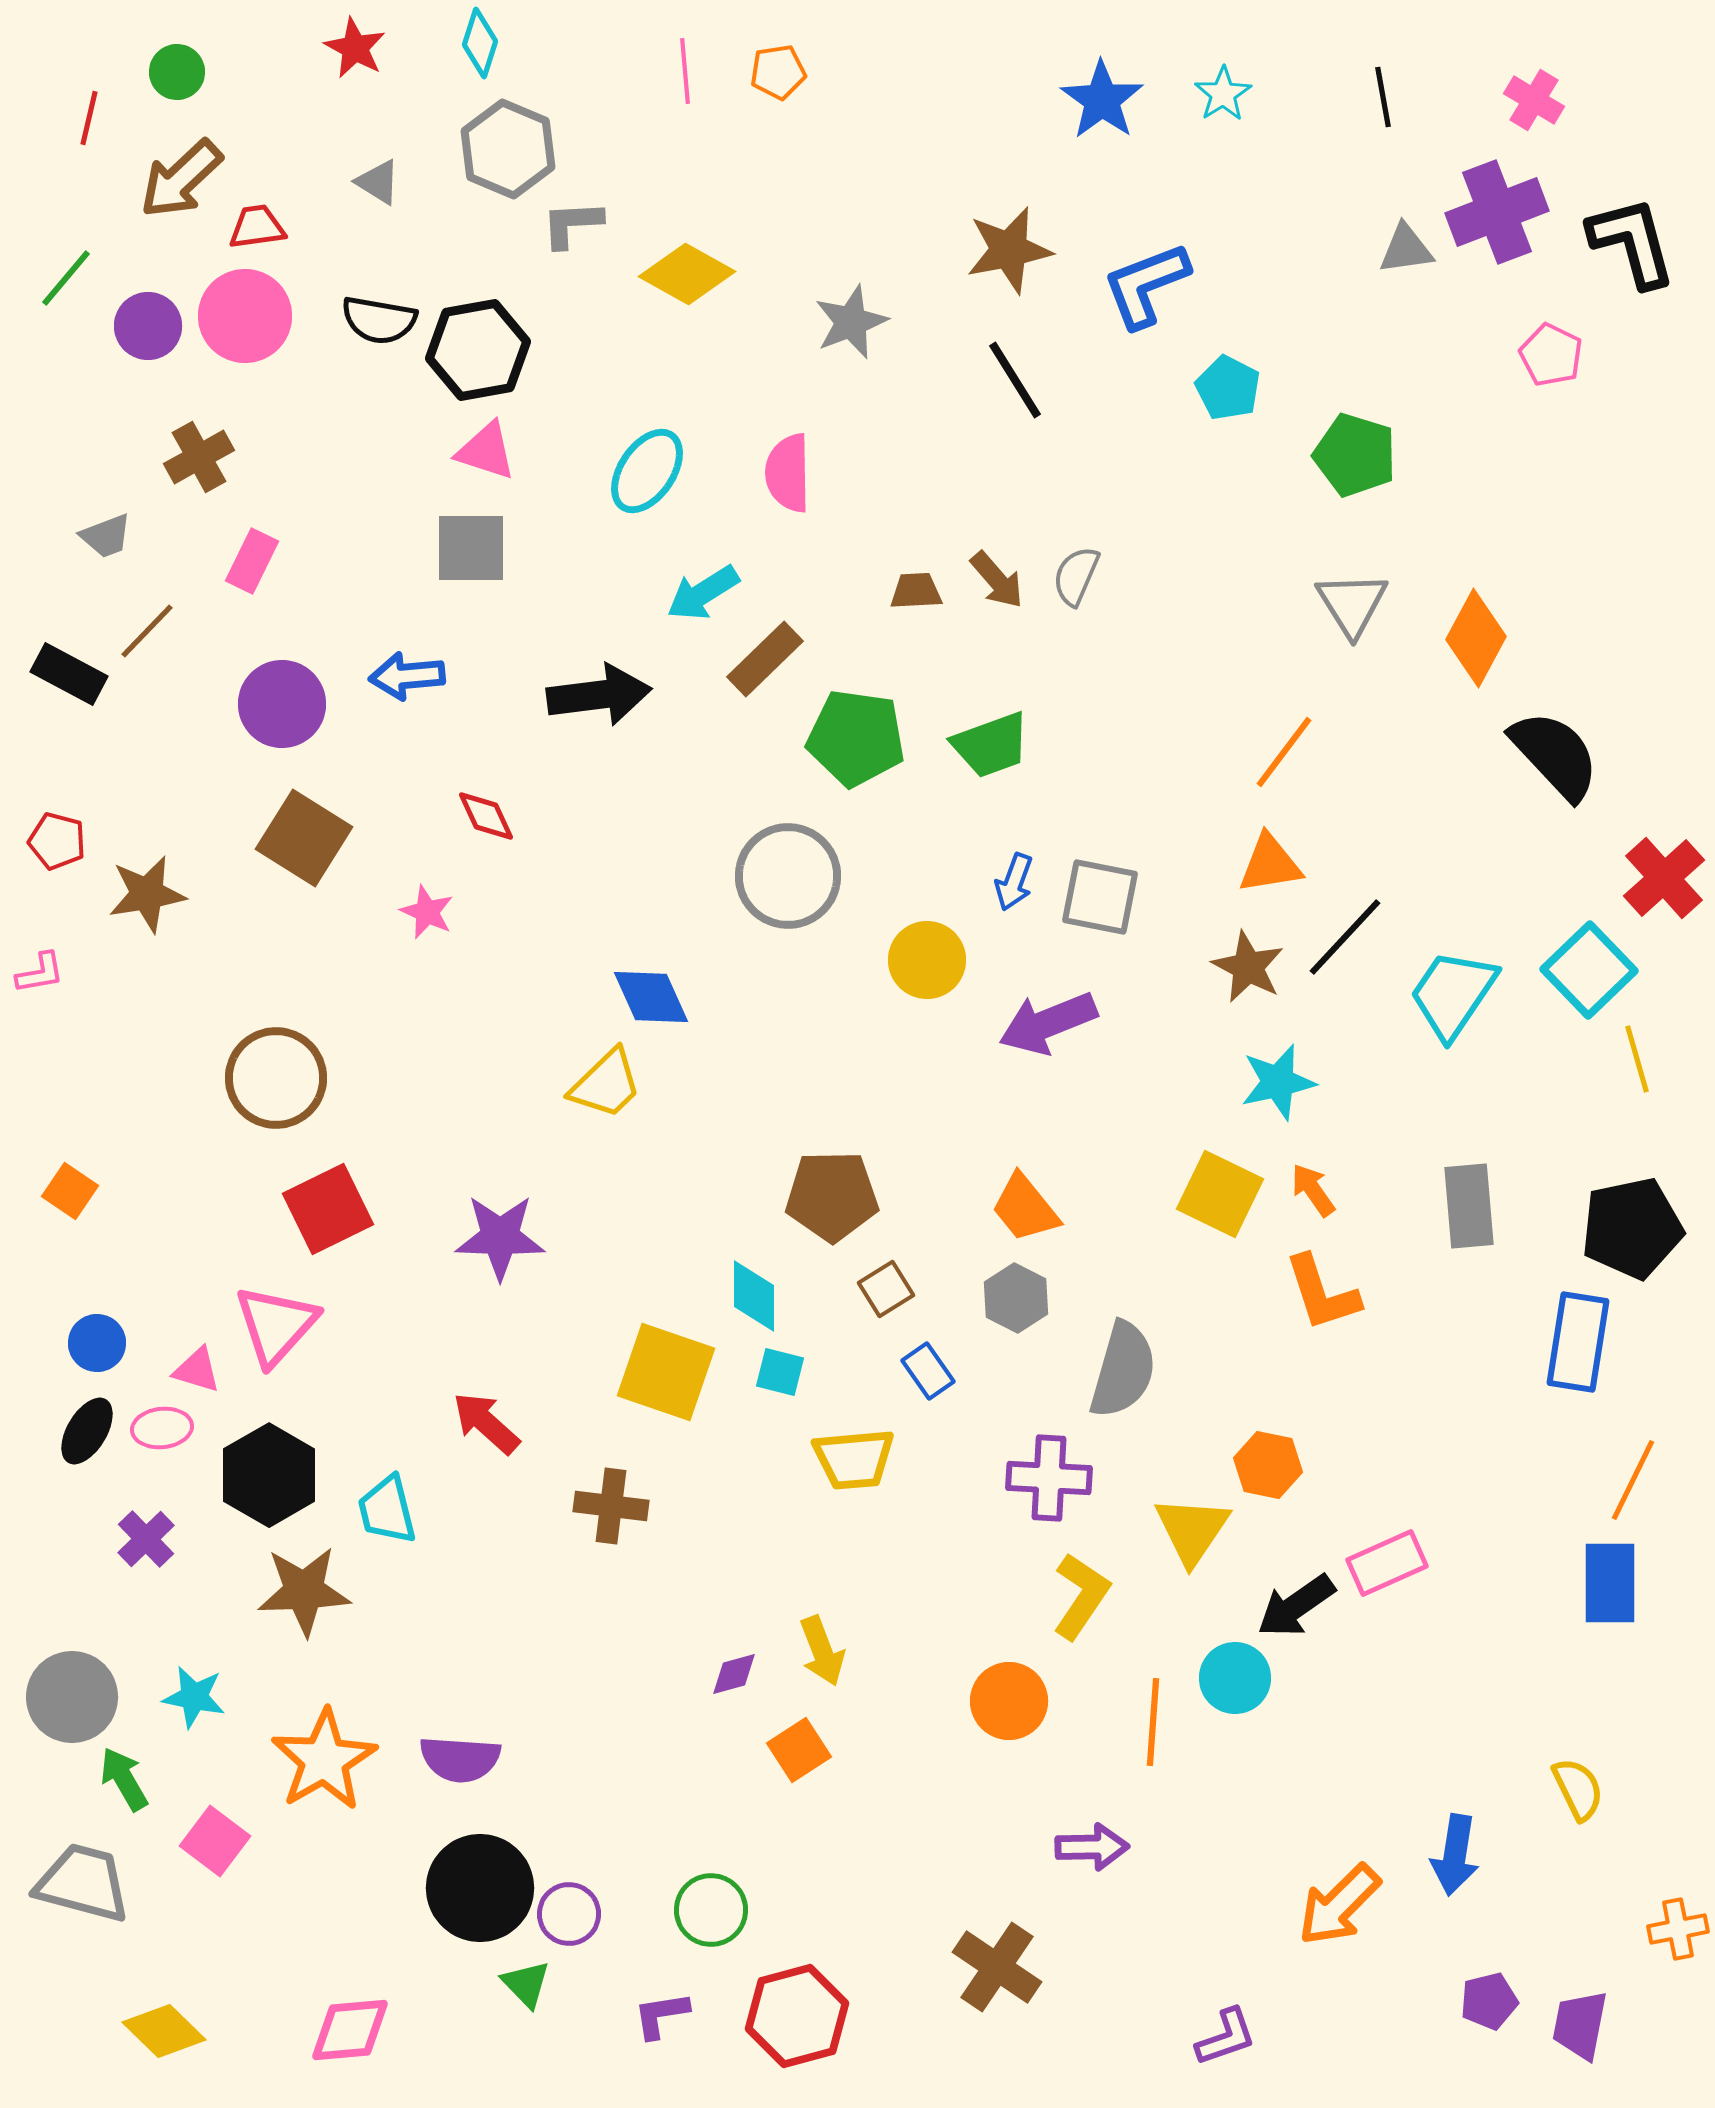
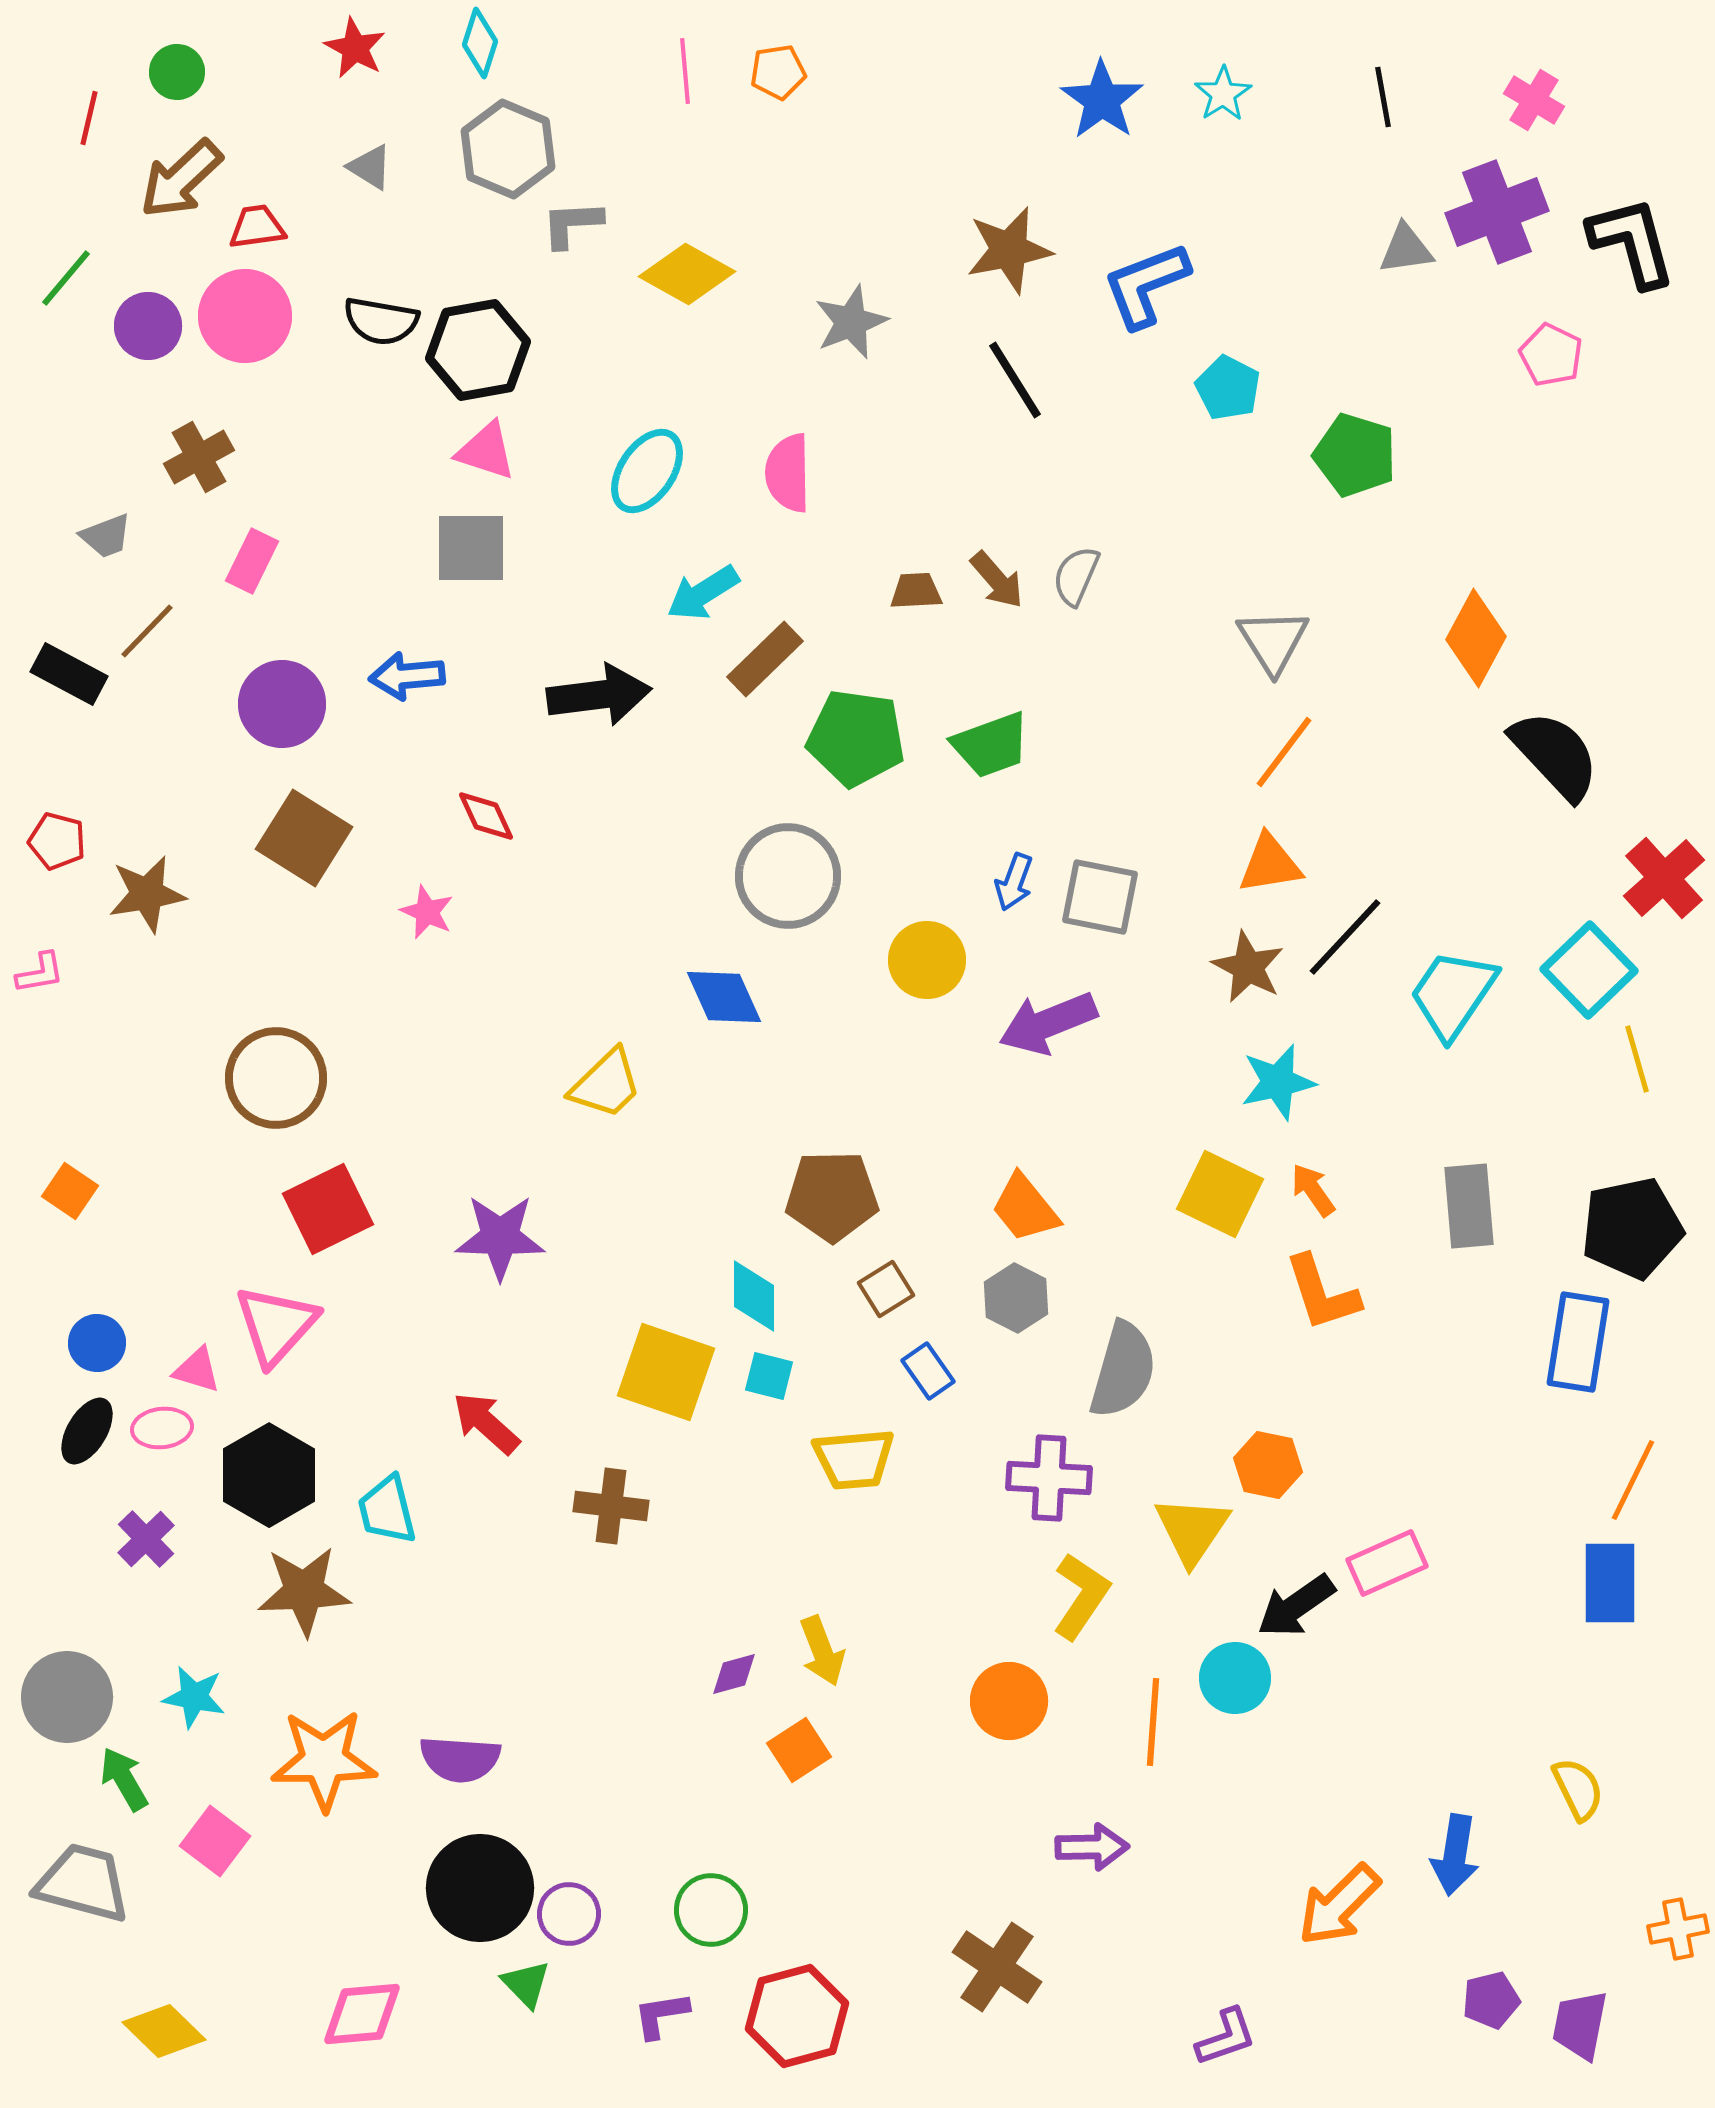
gray triangle at (378, 182): moved 8 px left, 15 px up
black semicircle at (379, 320): moved 2 px right, 1 px down
gray triangle at (1352, 604): moved 79 px left, 37 px down
blue diamond at (651, 997): moved 73 px right
cyan square at (780, 1372): moved 11 px left, 4 px down
gray circle at (72, 1697): moved 5 px left
orange star at (324, 1760): rotated 30 degrees clockwise
purple pentagon at (1489, 2001): moved 2 px right, 1 px up
pink diamond at (350, 2030): moved 12 px right, 16 px up
